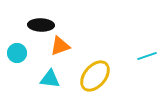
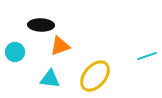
cyan circle: moved 2 px left, 1 px up
